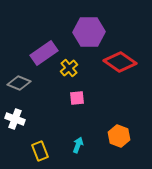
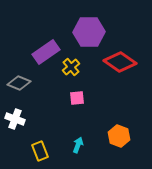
purple rectangle: moved 2 px right, 1 px up
yellow cross: moved 2 px right, 1 px up
